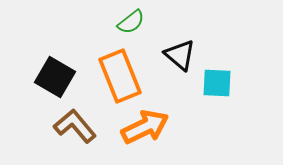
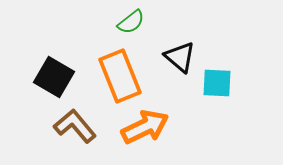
black triangle: moved 2 px down
black square: moved 1 px left
